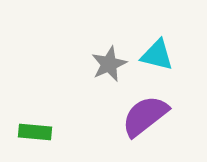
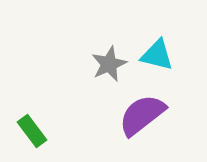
purple semicircle: moved 3 px left, 1 px up
green rectangle: moved 3 px left, 1 px up; rotated 48 degrees clockwise
